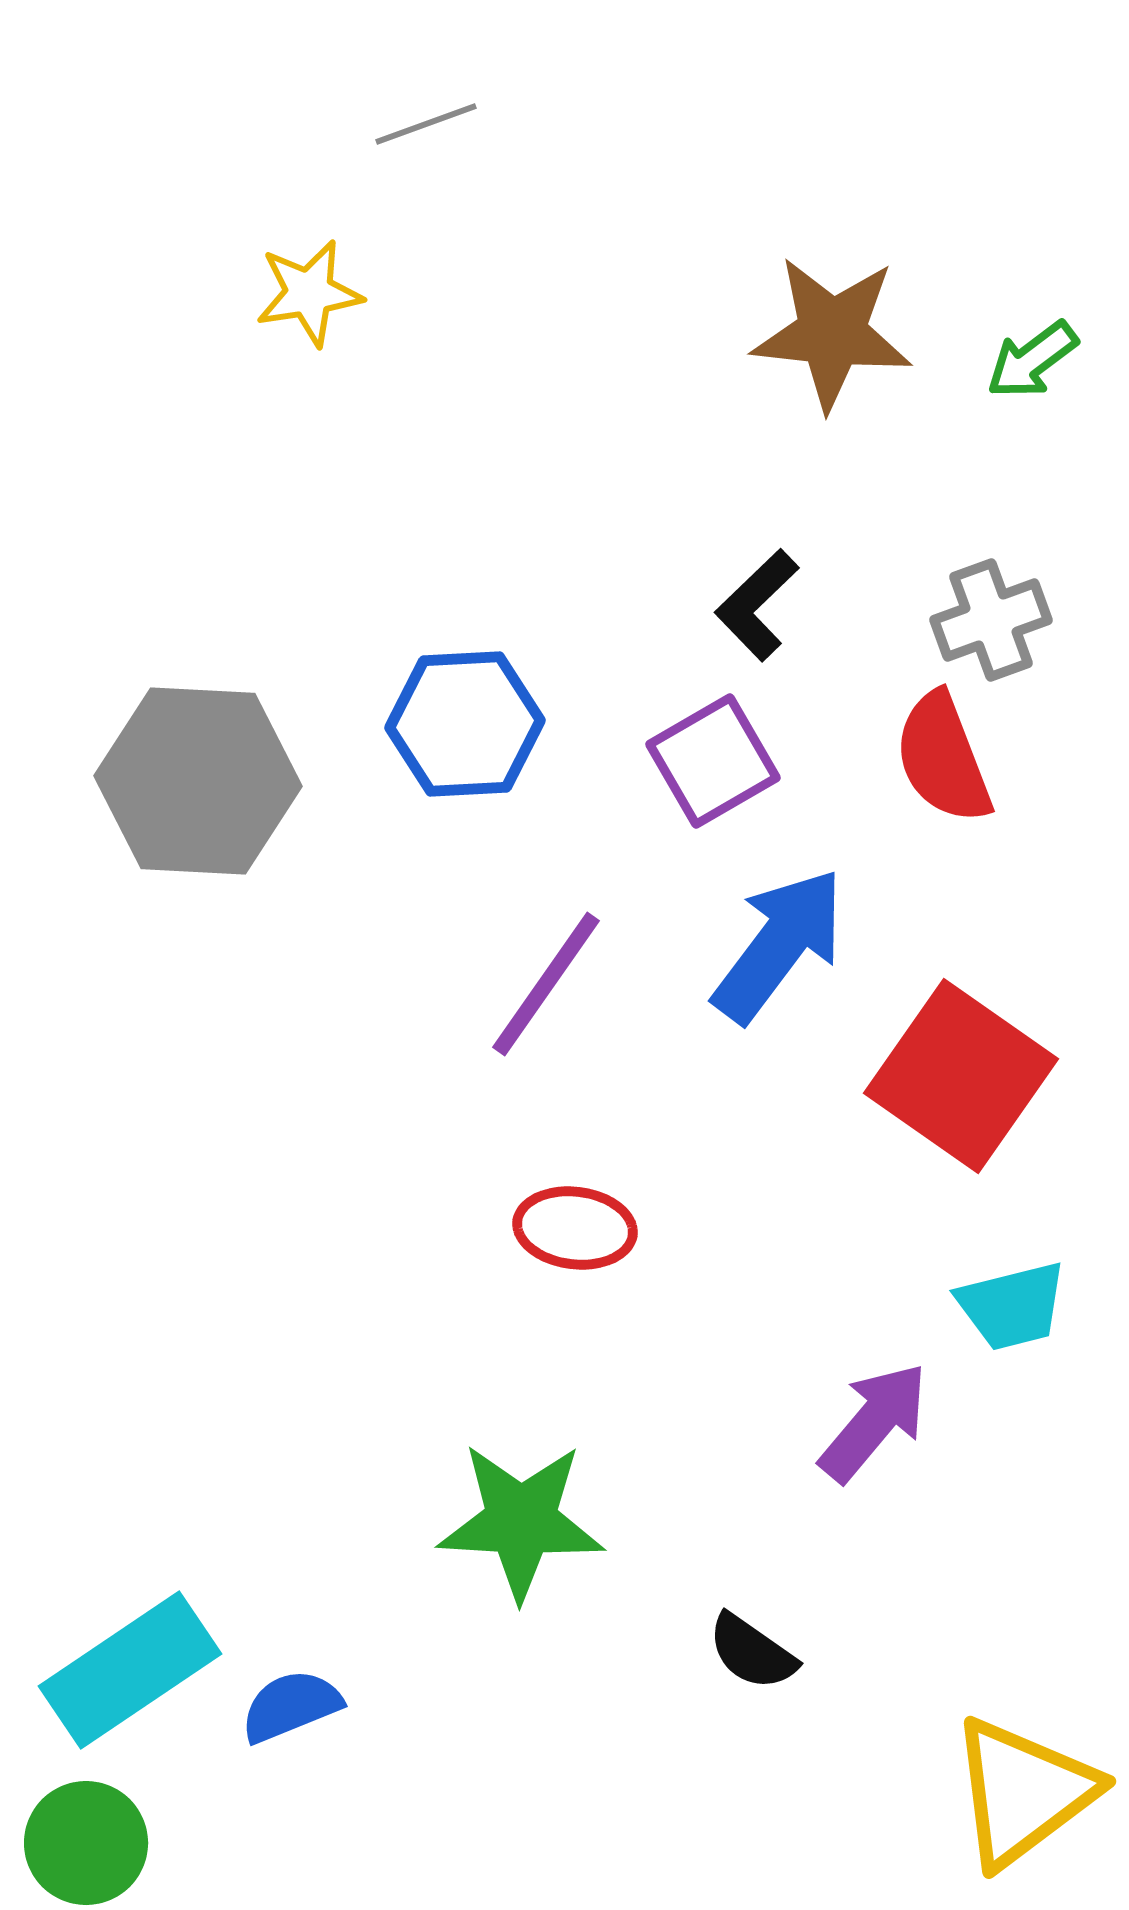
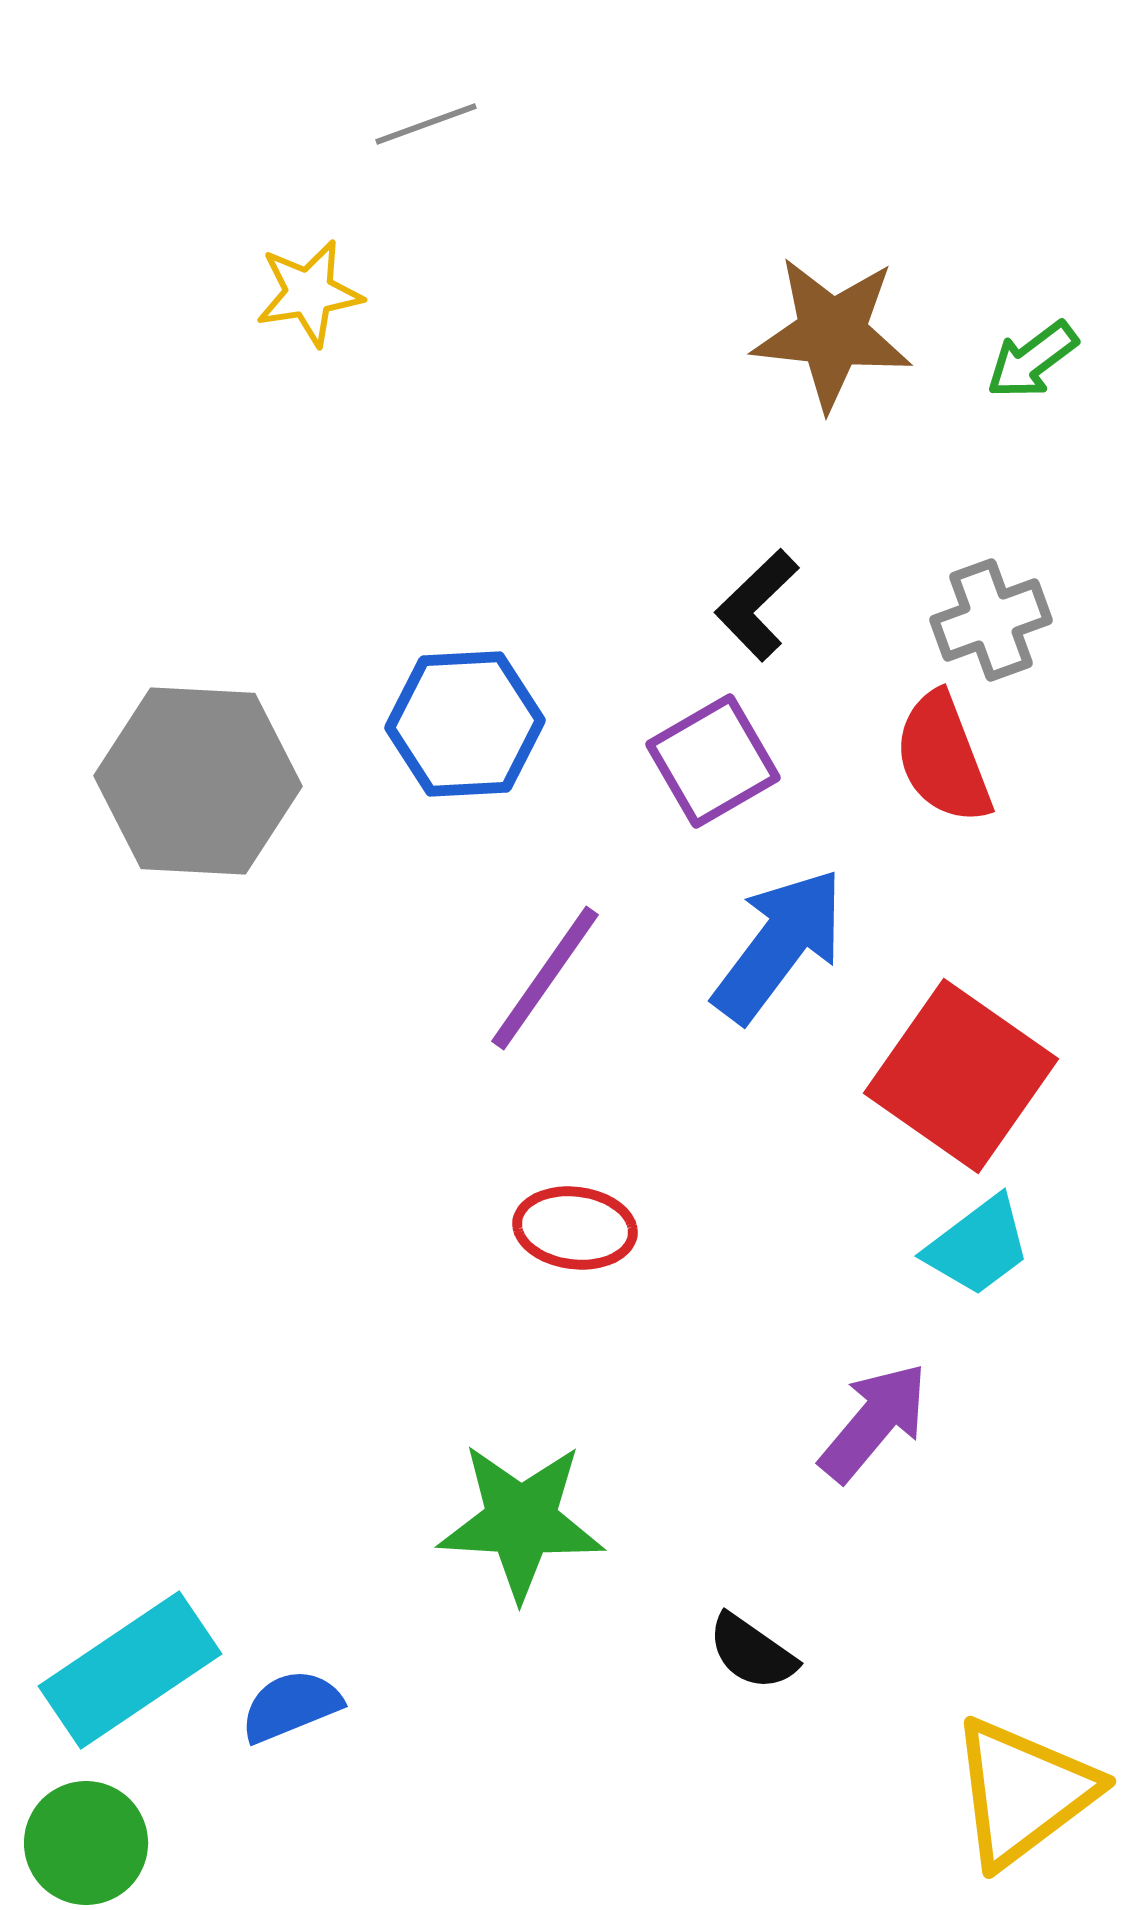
purple line: moved 1 px left, 6 px up
cyan trapezoid: moved 34 px left, 60 px up; rotated 23 degrees counterclockwise
